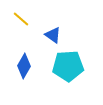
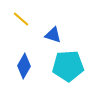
blue triangle: rotated 18 degrees counterclockwise
